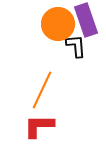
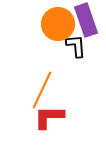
red L-shape: moved 10 px right, 9 px up
